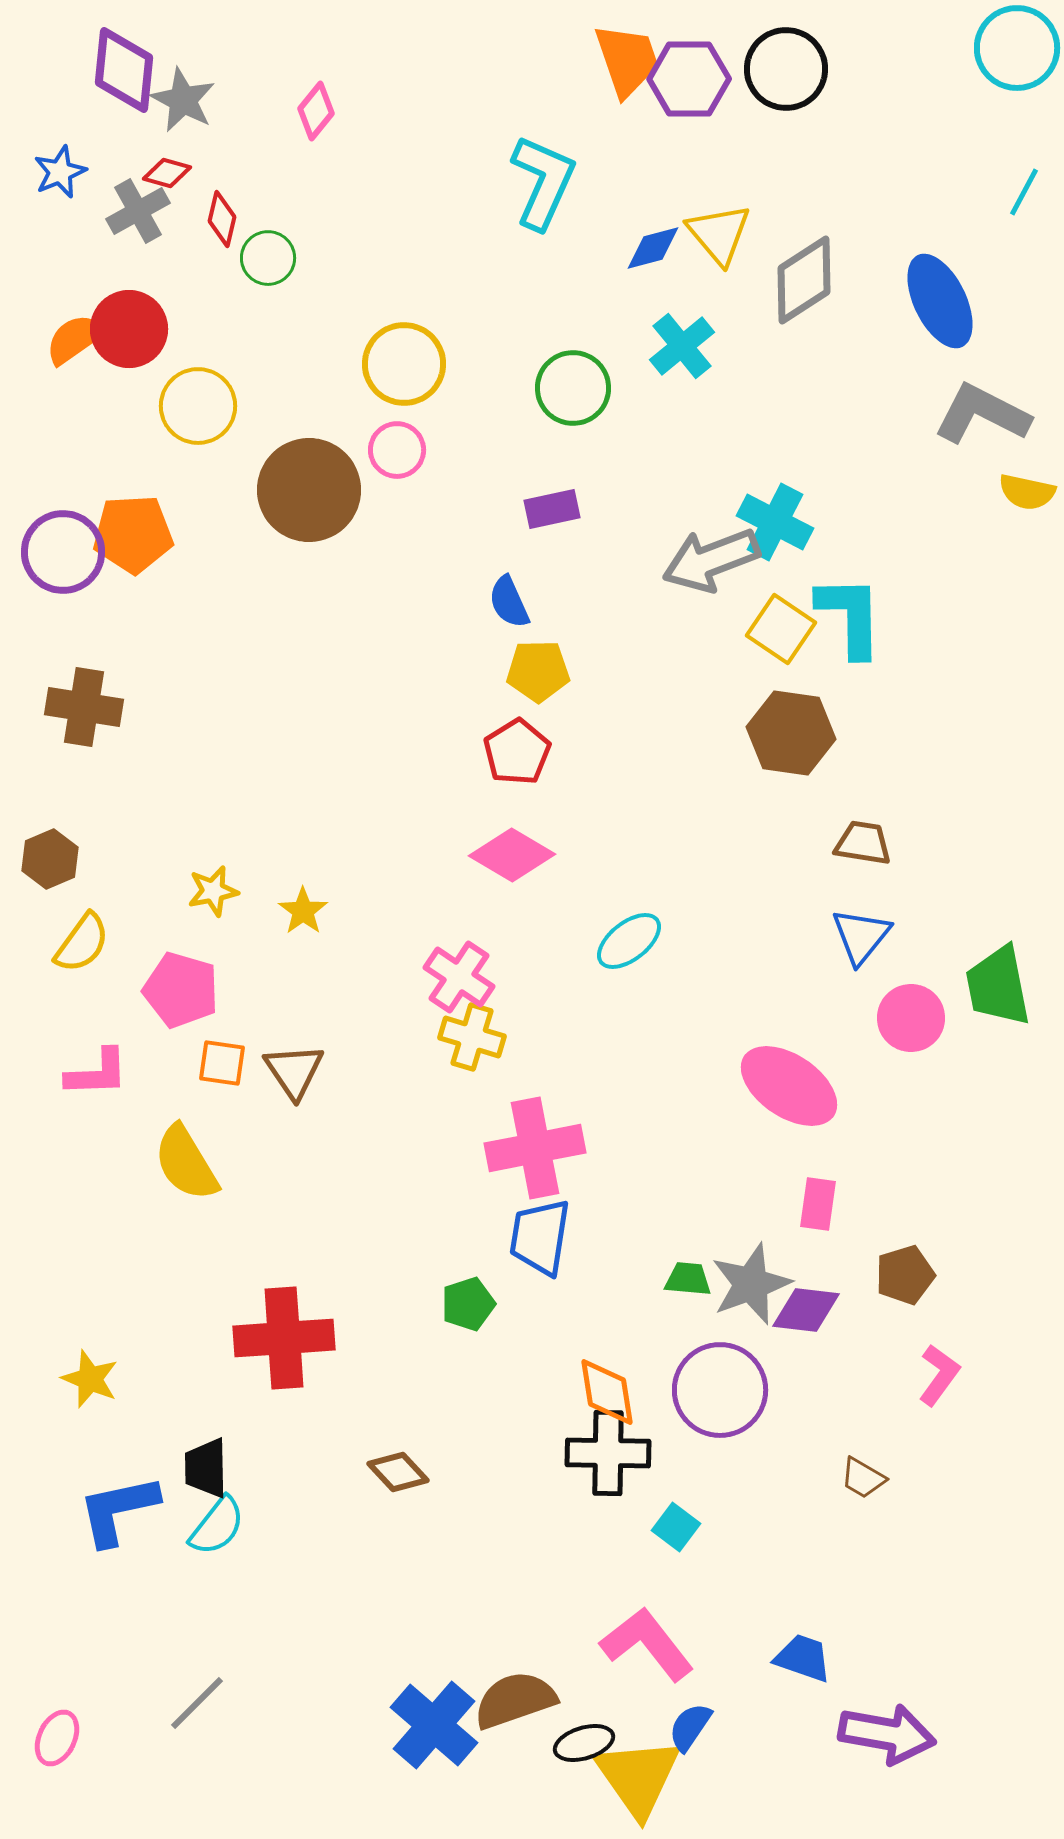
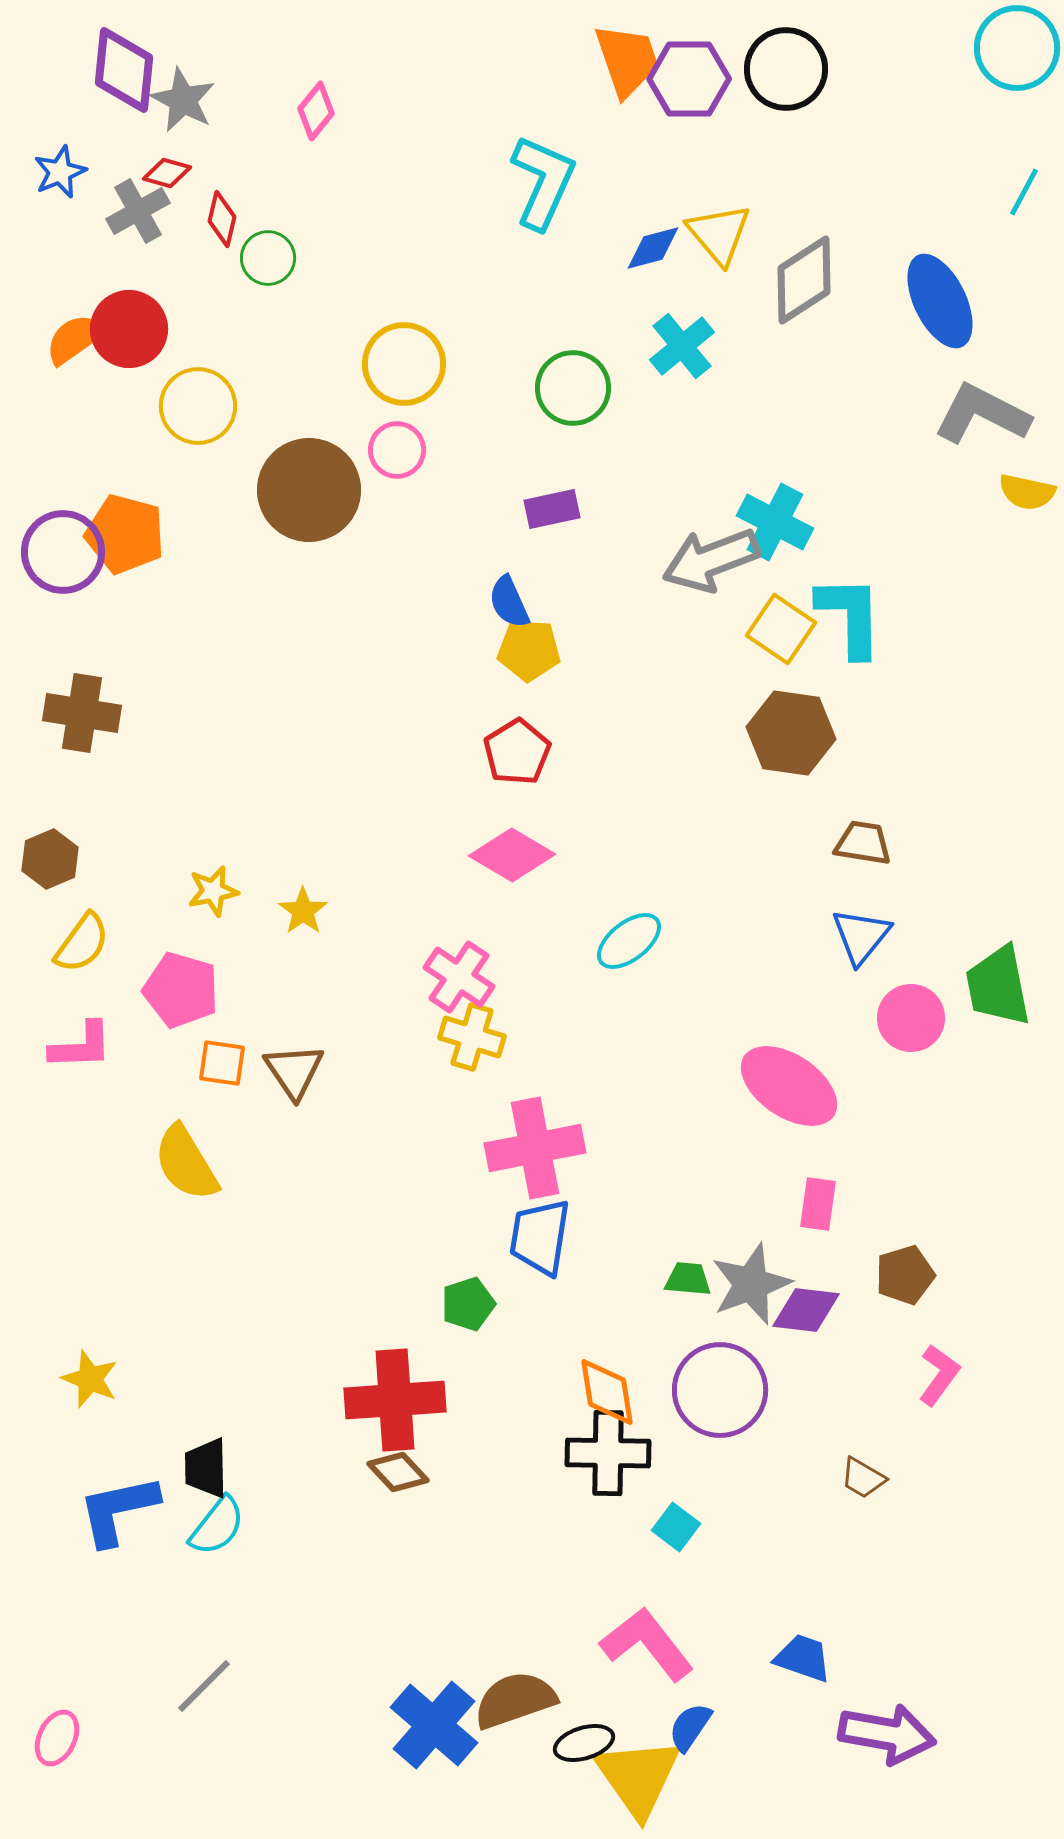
orange pentagon at (133, 534): moved 8 px left; rotated 18 degrees clockwise
yellow pentagon at (538, 671): moved 9 px left, 21 px up; rotated 4 degrees clockwise
brown cross at (84, 707): moved 2 px left, 6 px down
pink L-shape at (97, 1073): moved 16 px left, 27 px up
red cross at (284, 1338): moved 111 px right, 62 px down
gray line at (197, 1703): moved 7 px right, 17 px up
